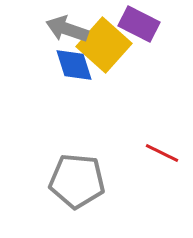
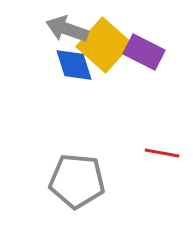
purple rectangle: moved 5 px right, 28 px down
red line: rotated 16 degrees counterclockwise
